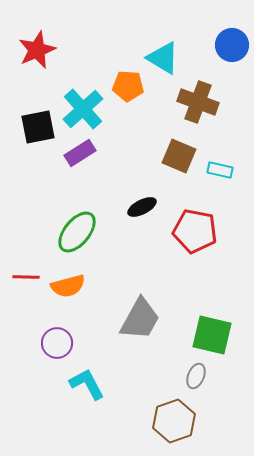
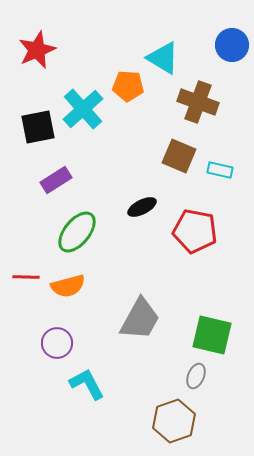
purple rectangle: moved 24 px left, 27 px down
